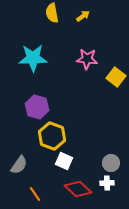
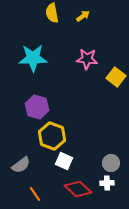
gray semicircle: moved 2 px right; rotated 18 degrees clockwise
